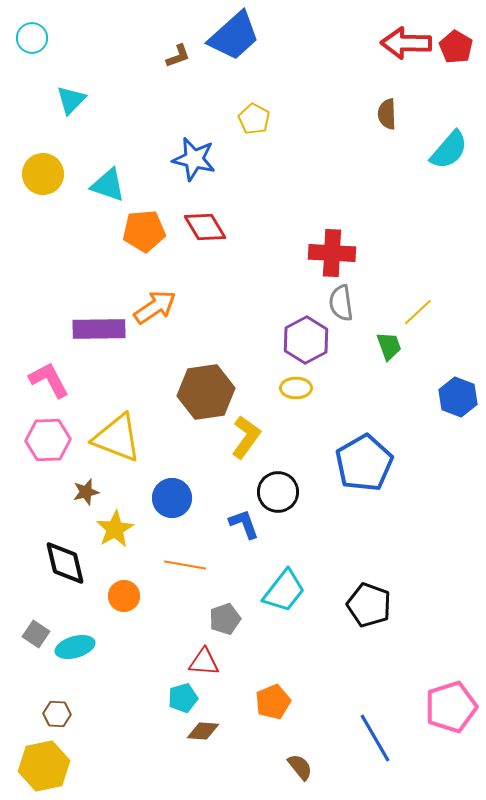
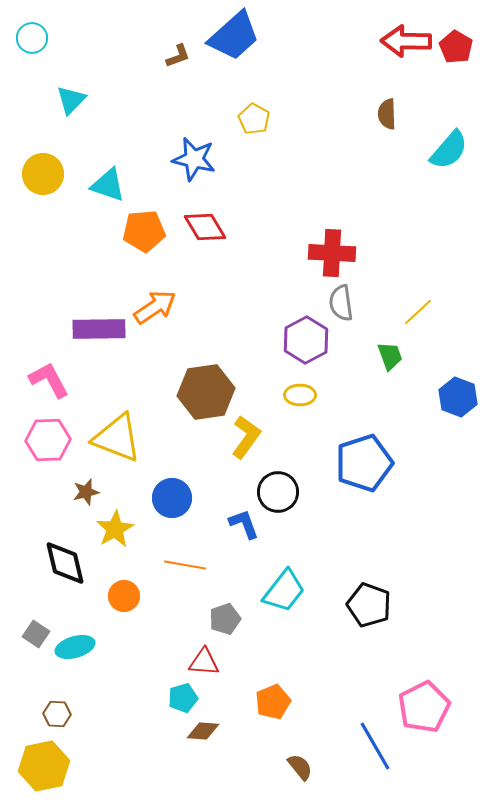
red arrow at (406, 43): moved 2 px up
green trapezoid at (389, 346): moved 1 px right, 10 px down
yellow ellipse at (296, 388): moved 4 px right, 7 px down
blue pentagon at (364, 463): rotated 12 degrees clockwise
pink pentagon at (451, 707): moved 27 px left; rotated 9 degrees counterclockwise
blue line at (375, 738): moved 8 px down
